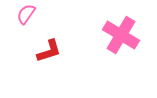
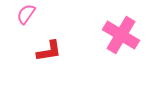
red L-shape: rotated 8 degrees clockwise
